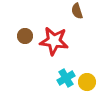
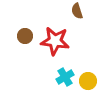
red star: moved 1 px right
cyan cross: moved 1 px left, 1 px up
yellow circle: moved 1 px right, 1 px up
